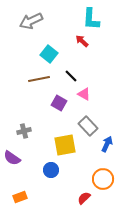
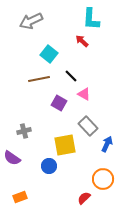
blue circle: moved 2 px left, 4 px up
